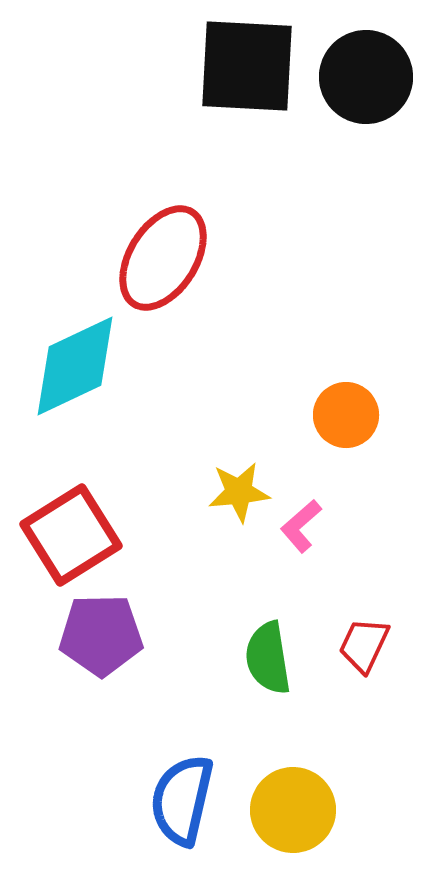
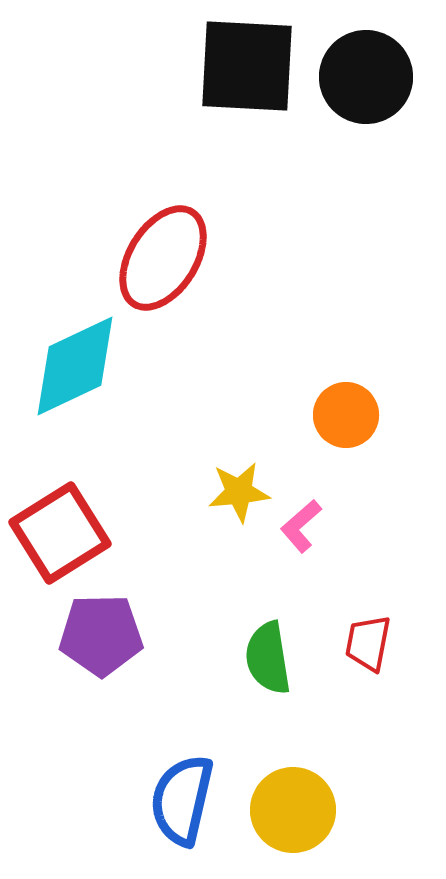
red square: moved 11 px left, 2 px up
red trapezoid: moved 4 px right, 2 px up; rotated 14 degrees counterclockwise
